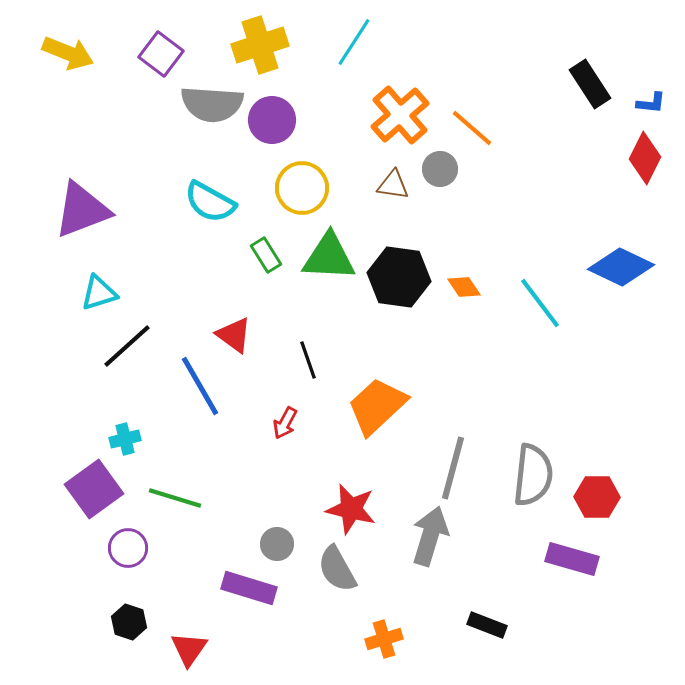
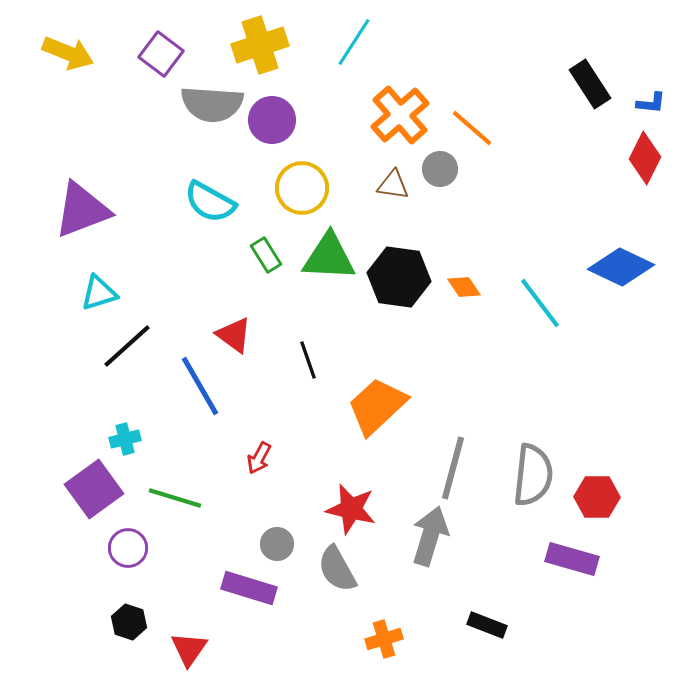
red arrow at (285, 423): moved 26 px left, 35 px down
